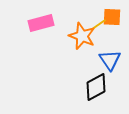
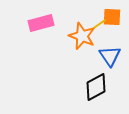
blue triangle: moved 4 px up
